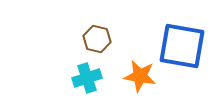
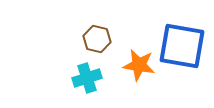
orange star: moved 1 px left, 11 px up
